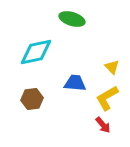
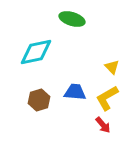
blue trapezoid: moved 9 px down
brown hexagon: moved 7 px right, 1 px down; rotated 10 degrees counterclockwise
